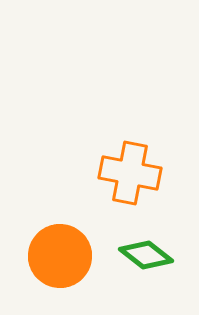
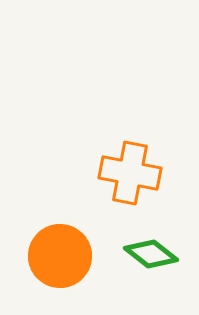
green diamond: moved 5 px right, 1 px up
